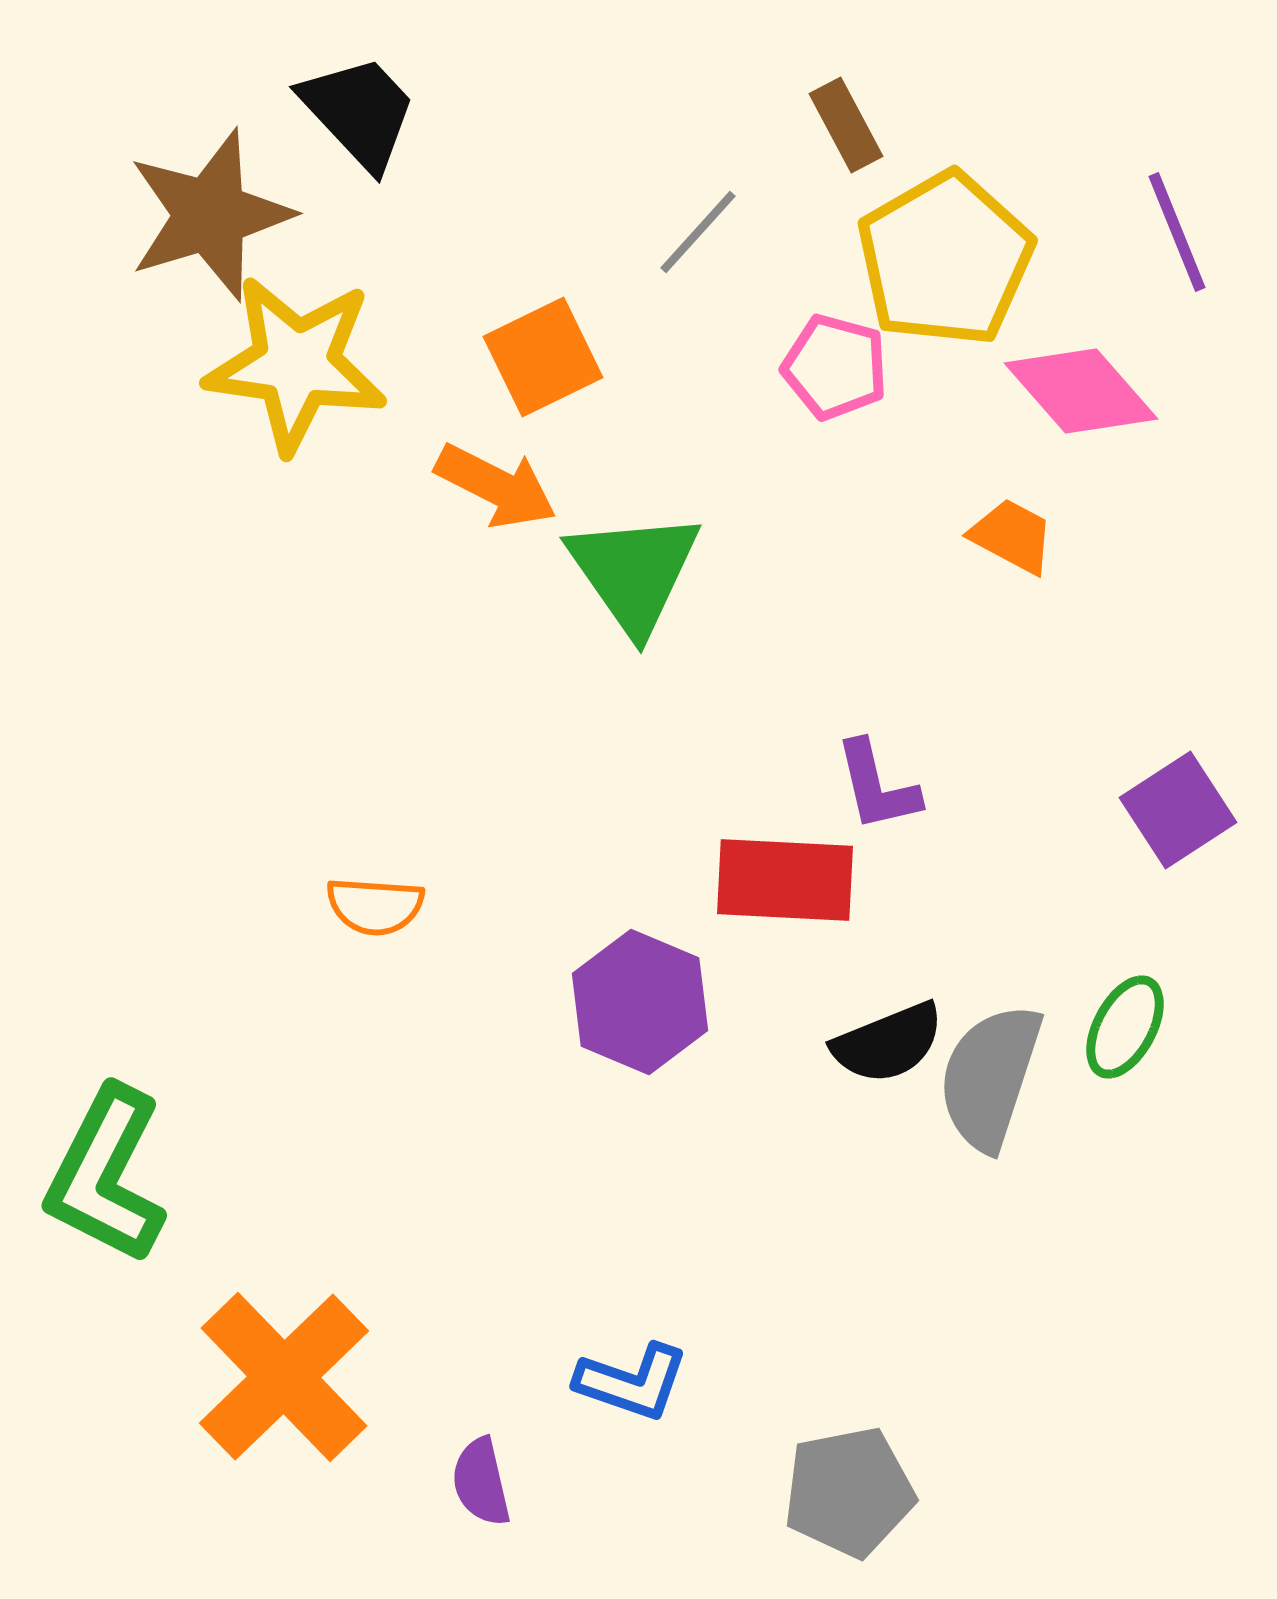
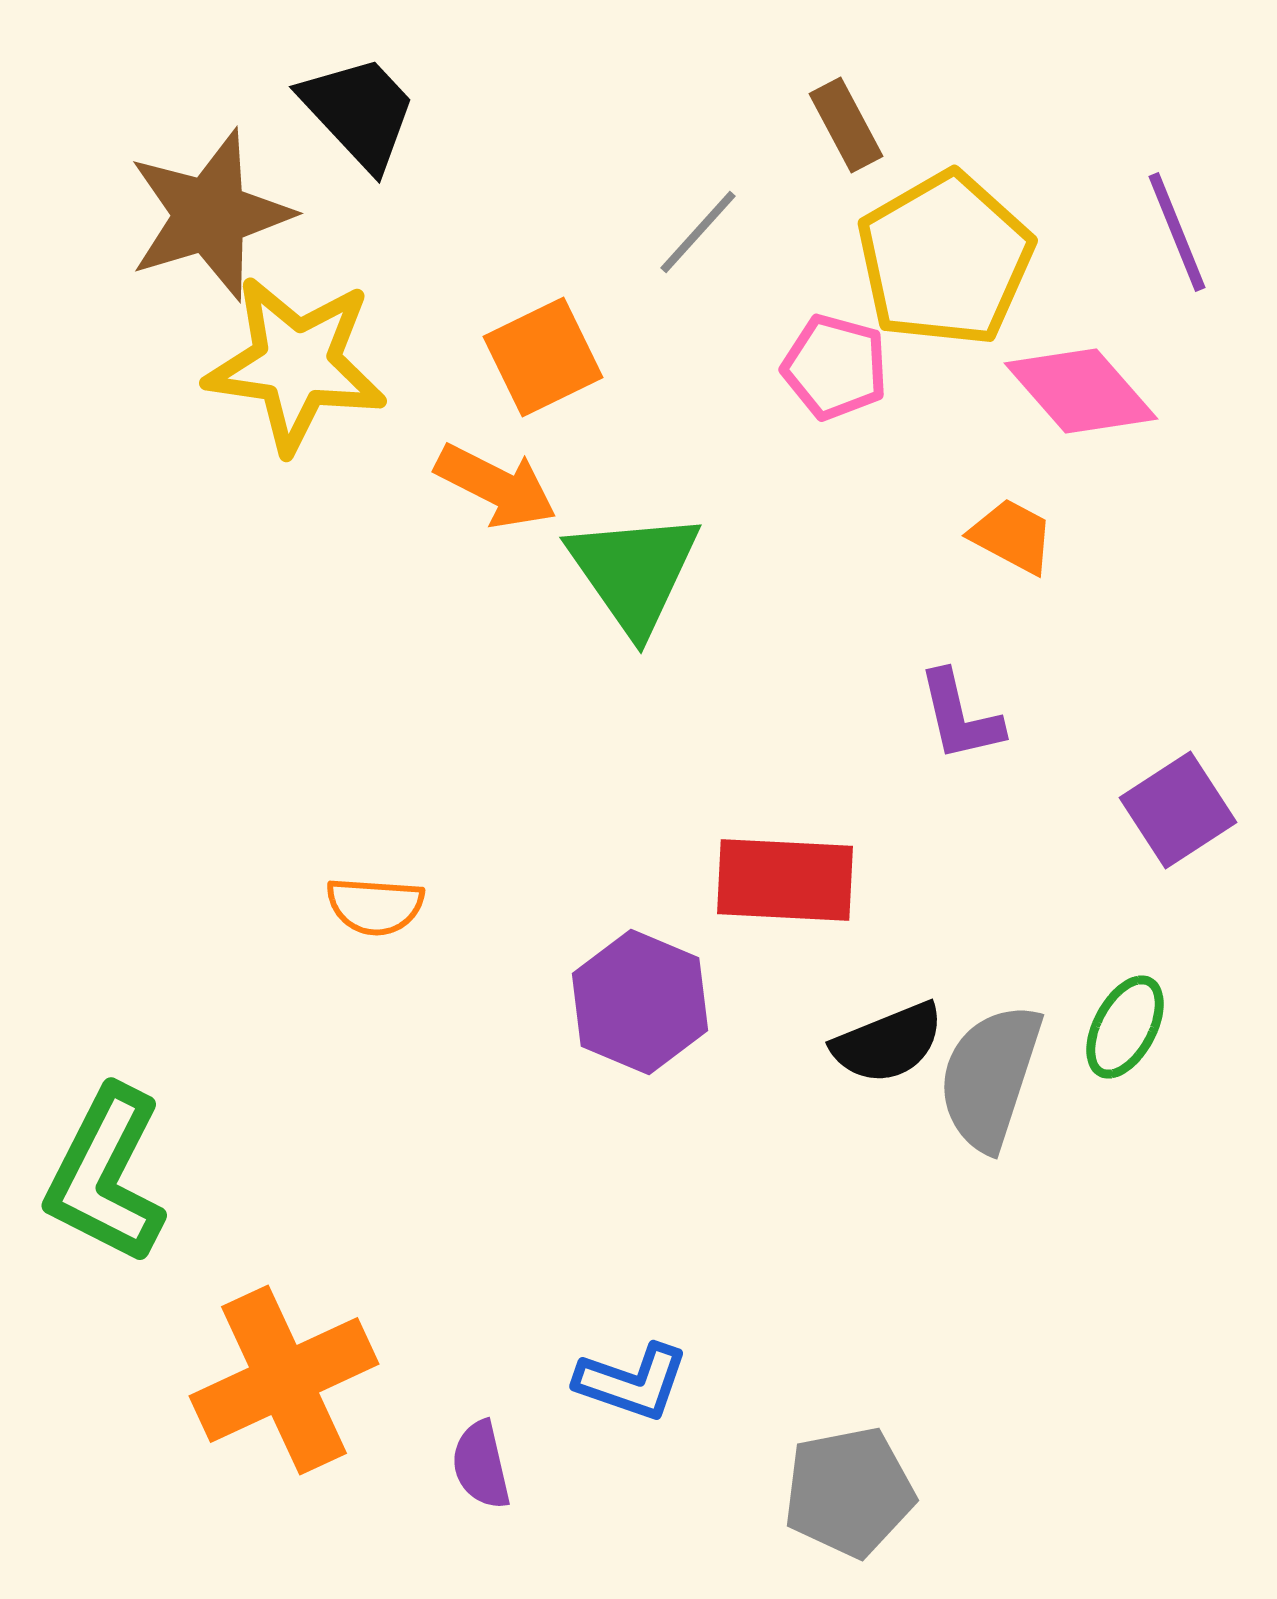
purple L-shape: moved 83 px right, 70 px up
orange cross: moved 3 px down; rotated 19 degrees clockwise
purple semicircle: moved 17 px up
